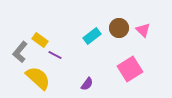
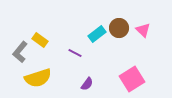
cyan rectangle: moved 5 px right, 2 px up
purple line: moved 20 px right, 2 px up
pink square: moved 2 px right, 10 px down
yellow semicircle: rotated 120 degrees clockwise
